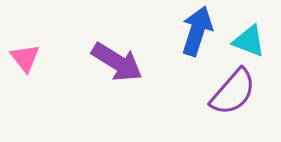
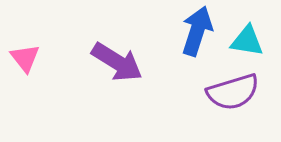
cyan triangle: moved 2 px left; rotated 12 degrees counterclockwise
purple semicircle: rotated 32 degrees clockwise
